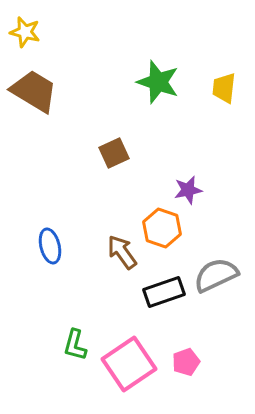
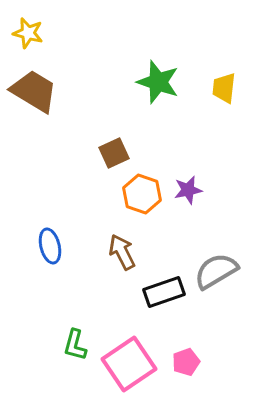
yellow star: moved 3 px right, 1 px down
orange hexagon: moved 20 px left, 34 px up
brown arrow: rotated 9 degrees clockwise
gray semicircle: moved 4 px up; rotated 6 degrees counterclockwise
